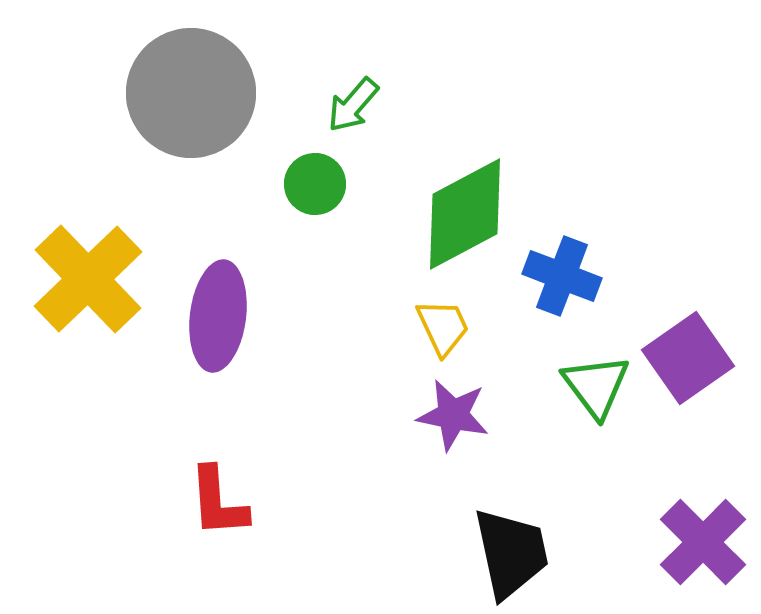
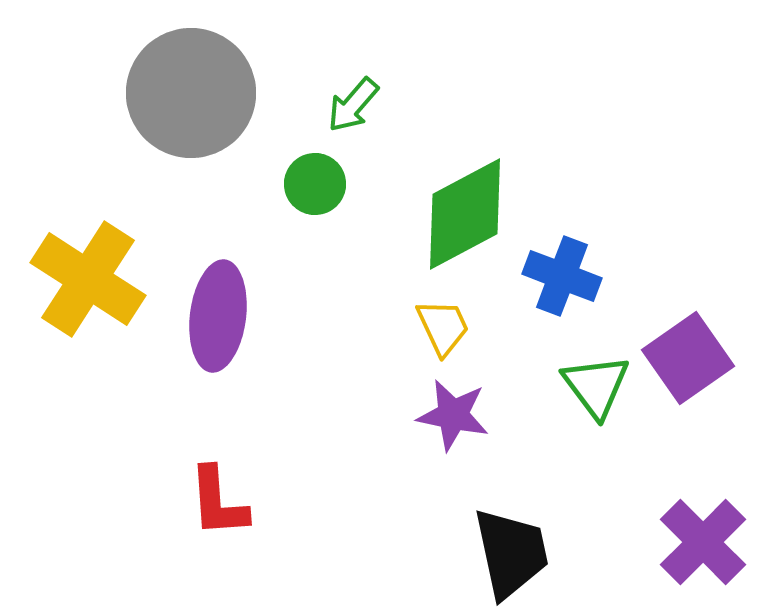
yellow cross: rotated 13 degrees counterclockwise
